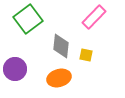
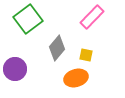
pink rectangle: moved 2 px left
gray diamond: moved 4 px left, 2 px down; rotated 35 degrees clockwise
orange ellipse: moved 17 px right
